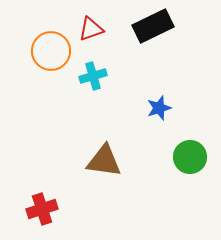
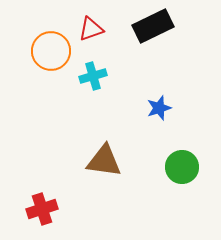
green circle: moved 8 px left, 10 px down
